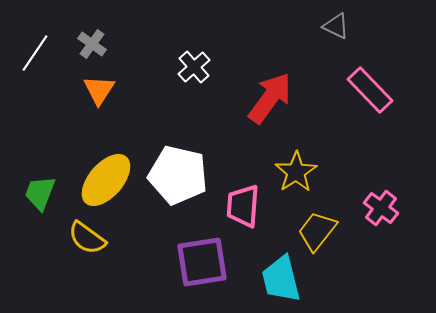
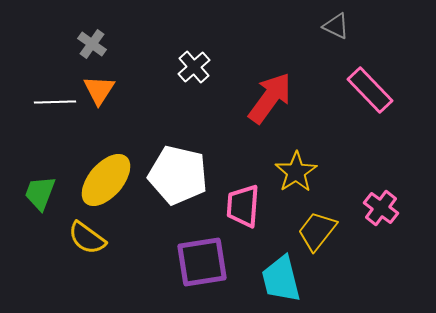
white line: moved 20 px right, 49 px down; rotated 54 degrees clockwise
